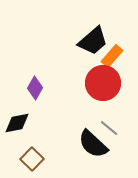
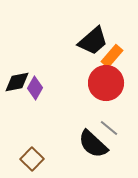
red circle: moved 3 px right
black diamond: moved 41 px up
